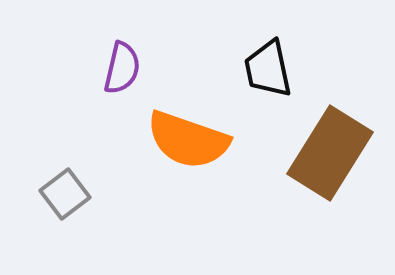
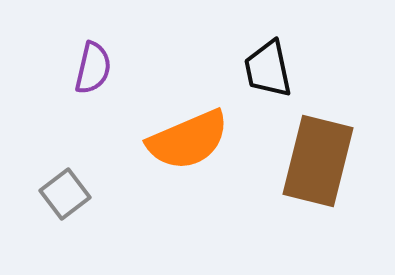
purple semicircle: moved 29 px left
orange semicircle: rotated 42 degrees counterclockwise
brown rectangle: moved 12 px left, 8 px down; rotated 18 degrees counterclockwise
